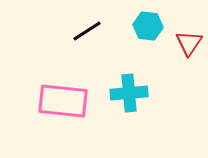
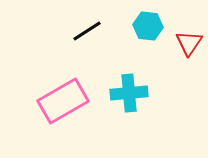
pink rectangle: rotated 36 degrees counterclockwise
